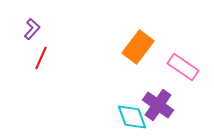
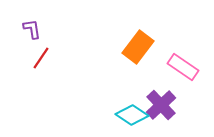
purple L-shape: rotated 50 degrees counterclockwise
red line: rotated 10 degrees clockwise
purple cross: moved 3 px right; rotated 12 degrees clockwise
cyan diamond: moved 2 px up; rotated 36 degrees counterclockwise
